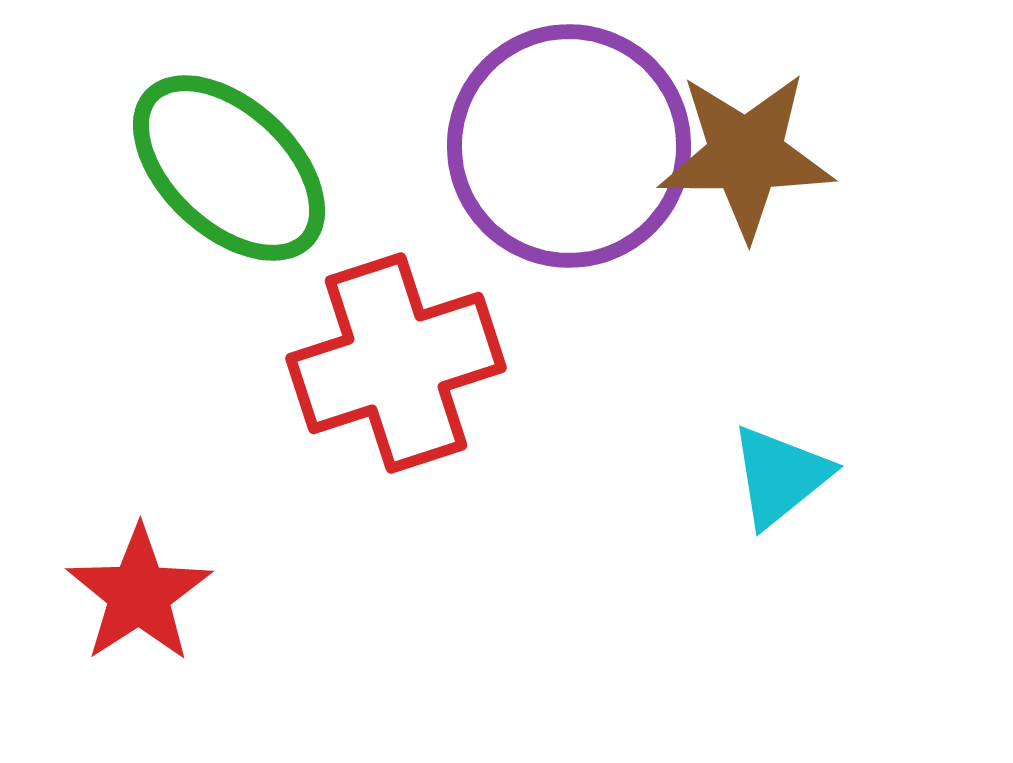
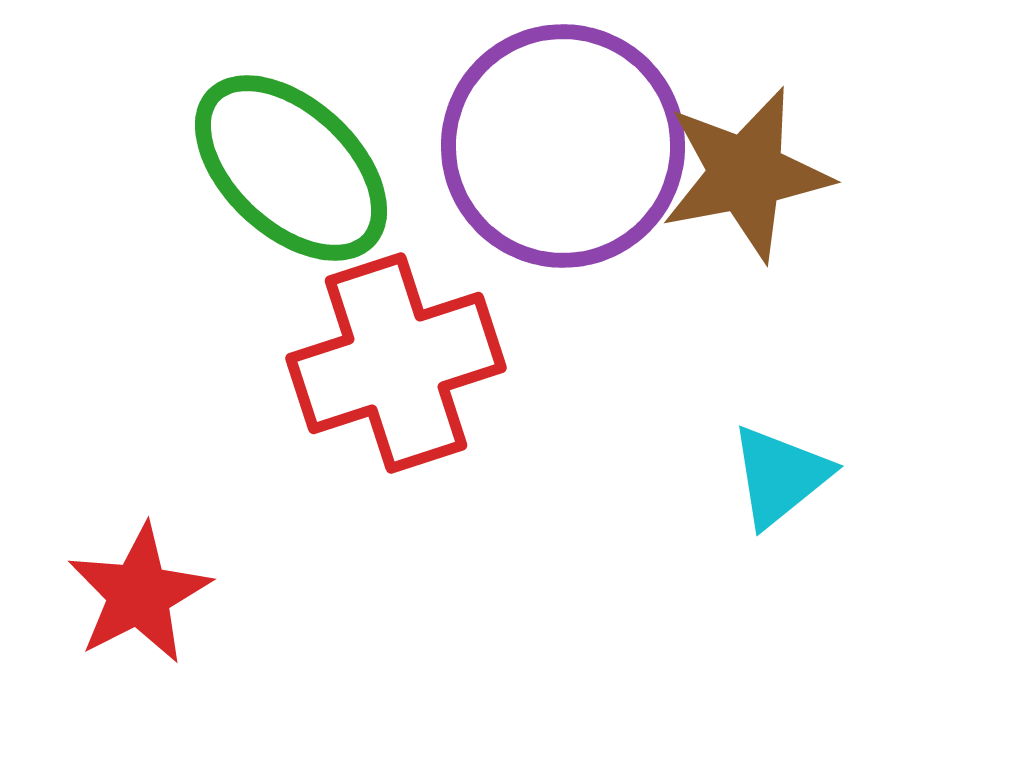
purple circle: moved 6 px left
brown star: moved 19 px down; rotated 11 degrees counterclockwise
green ellipse: moved 62 px right
red star: rotated 6 degrees clockwise
